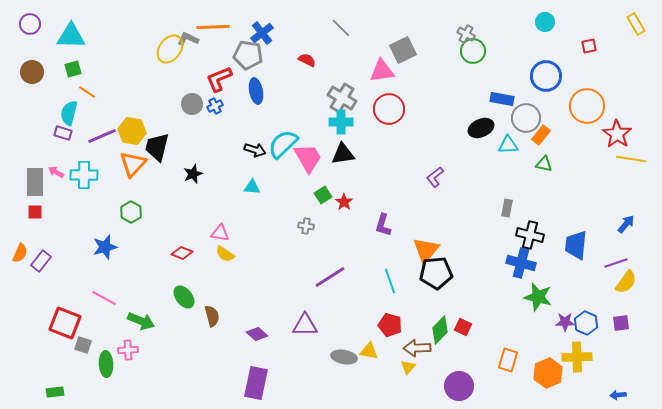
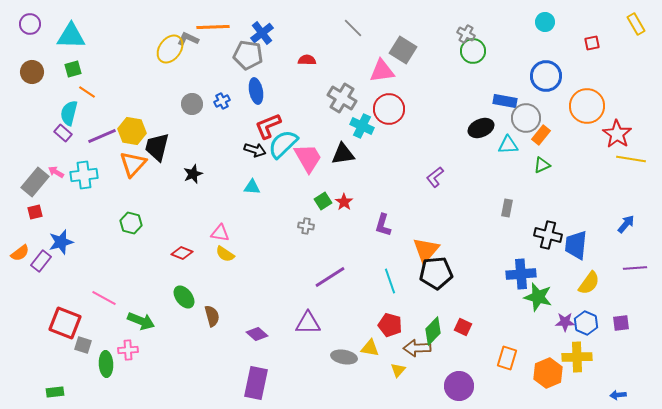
gray line at (341, 28): moved 12 px right
red square at (589, 46): moved 3 px right, 3 px up
gray square at (403, 50): rotated 32 degrees counterclockwise
red semicircle at (307, 60): rotated 24 degrees counterclockwise
red L-shape at (219, 79): moved 49 px right, 47 px down
blue rectangle at (502, 99): moved 3 px right, 2 px down
blue cross at (215, 106): moved 7 px right, 5 px up
cyan cross at (341, 122): moved 21 px right, 4 px down; rotated 25 degrees clockwise
purple rectangle at (63, 133): rotated 24 degrees clockwise
green triangle at (544, 164): moved 2 px left, 1 px down; rotated 36 degrees counterclockwise
cyan cross at (84, 175): rotated 8 degrees counterclockwise
gray rectangle at (35, 182): rotated 40 degrees clockwise
green square at (323, 195): moved 6 px down
red square at (35, 212): rotated 14 degrees counterclockwise
green hexagon at (131, 212): moved 11 px down; rotated 15 degrees counterclockwise
black cross at (530, 235): moved 18 px right
blue star at (105, 247): moved 44 px left, 5 px up
orange semicircle at (20, 253): rotated 30 degrees clockwise
blue cross at (521, 263): moved 11 px down; rotated 20 degrees counterclockwise
purple line at (616, 263): moved 19 px right, 5 px down; rotated 15 degrees clockwise
yellow semicircle at (626, 282): moved 37 px left, 1 px down
purple triangle at (305, 325): moved 3 px right, 2 px up
green diamond at (440, 330): moved 7 px left, 1 px down
yellow triangle at (369, 351): moved 1 px right, 3 px up
orange rectangle at (508, 360): moved 1 px left, 2 px up
yellow triangle at (408, 367): moved 10 px left, 3 px down
